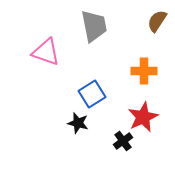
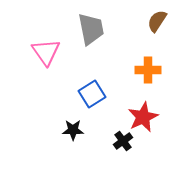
gray trapezoid: moved 3 px left, 3 px down
pink triangle: rotated 36 degrees clockwise
orange cross: moved 4 px right, 1 px up
black star: moved 5 px left, 7 px down; rotated 15 degrees counterclockwise
